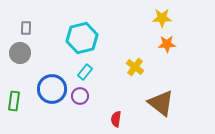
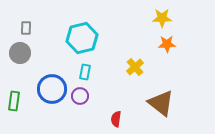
yellow cross: rotated 12 degrees clockwise
cyan rectangle: rotated 28 degrees counterclockwise
